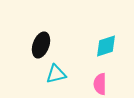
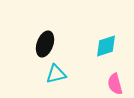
black ellipse: moved 4 px right, 1 px up
pink semicircle: moved 15 px right; rotated 15 degrees counterclockwise
